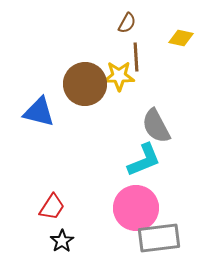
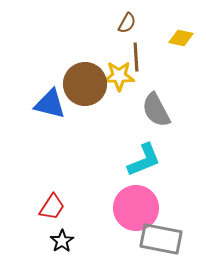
blue triangle: moved 11 px right, 8 px up
gray semicircle: moved 16 px up
gray rectangle: moved 2 px right, 1 px down; rotated 18 degrees clockwise
